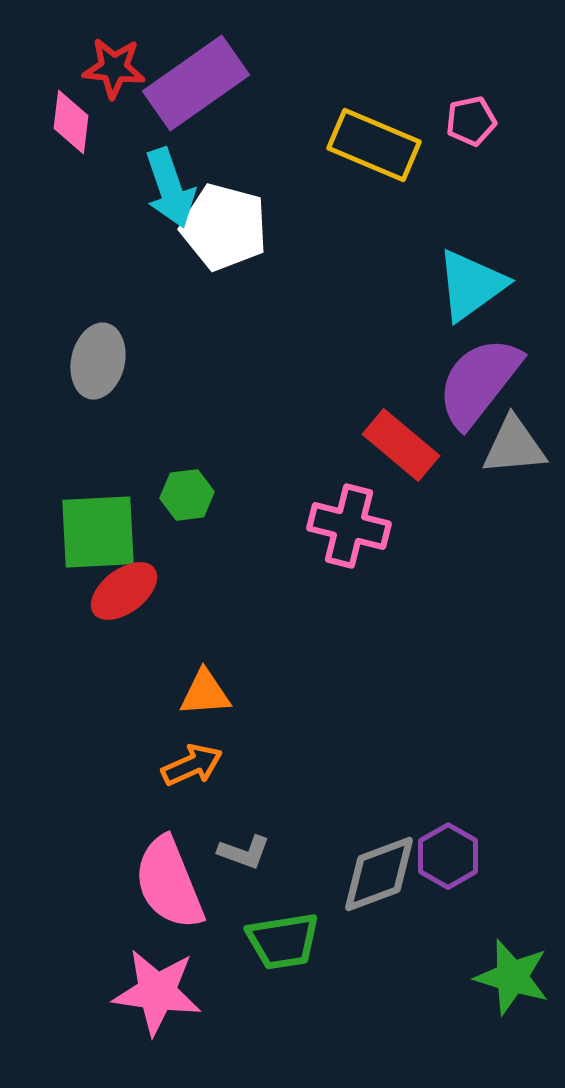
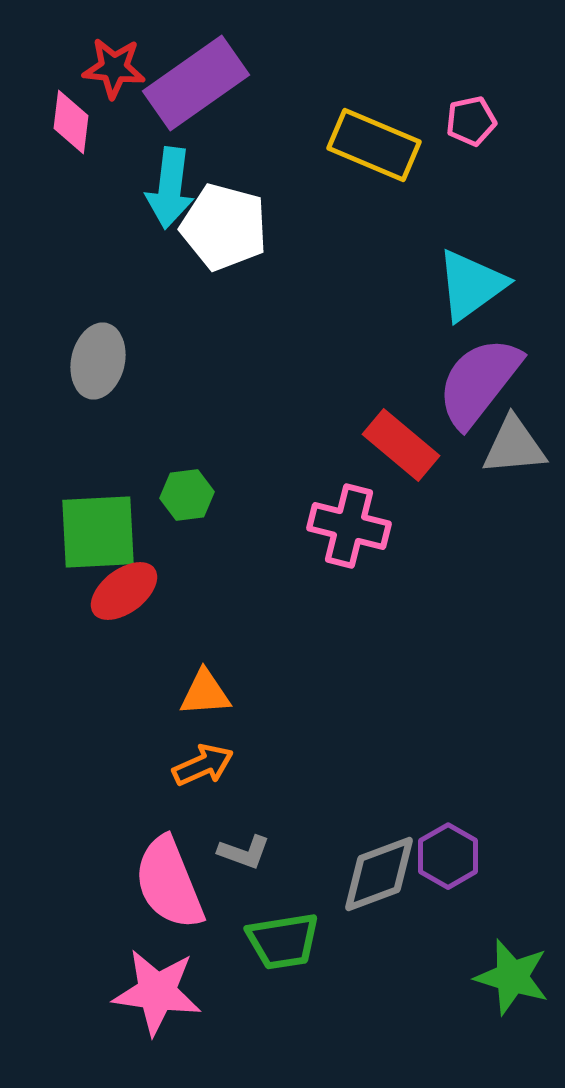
cyan arrow: rotated 26 degrees clockwise
orange arrow: moved 11 px right
